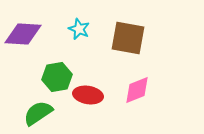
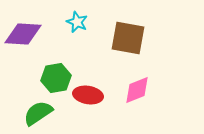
cyan star: moved 2 px left, 7 px up
green hexagon: moved 1 px left, 1 px down
